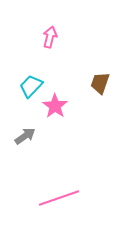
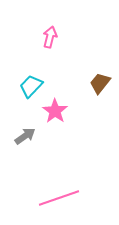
brown trapezoid: rotated 20 degrees clockwise
pink star: moved 5 px down
